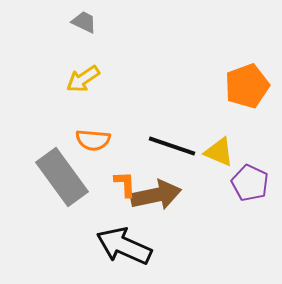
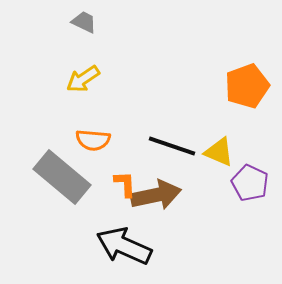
gray rectangle: rotated 14 degrees counterclockwise
